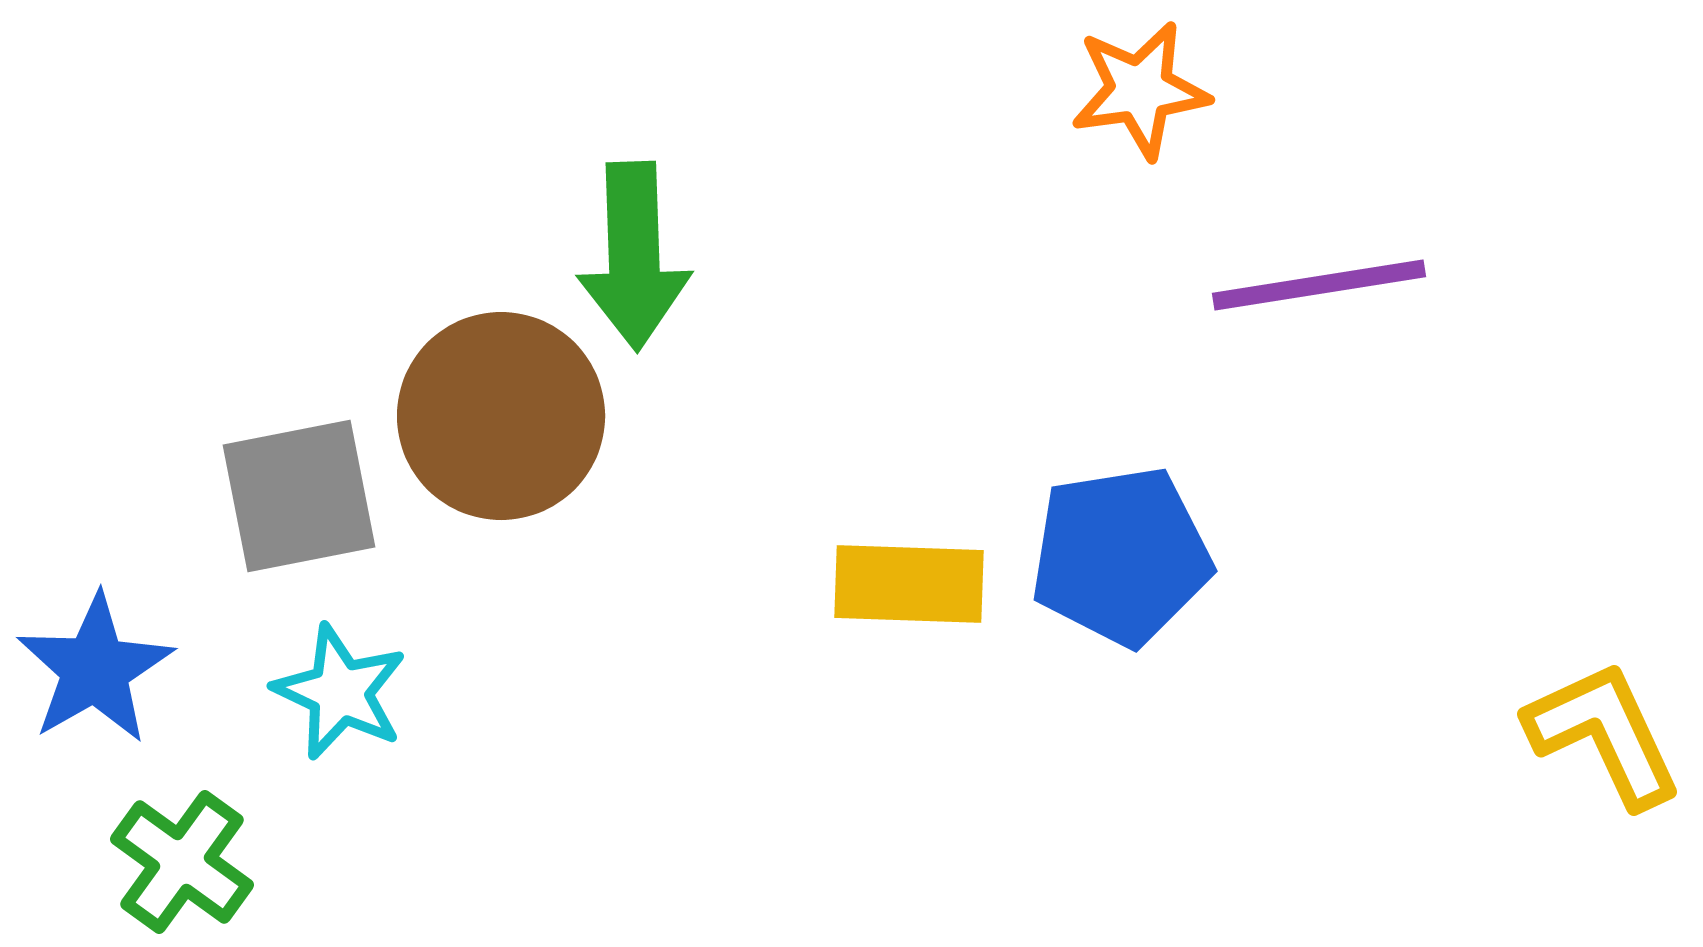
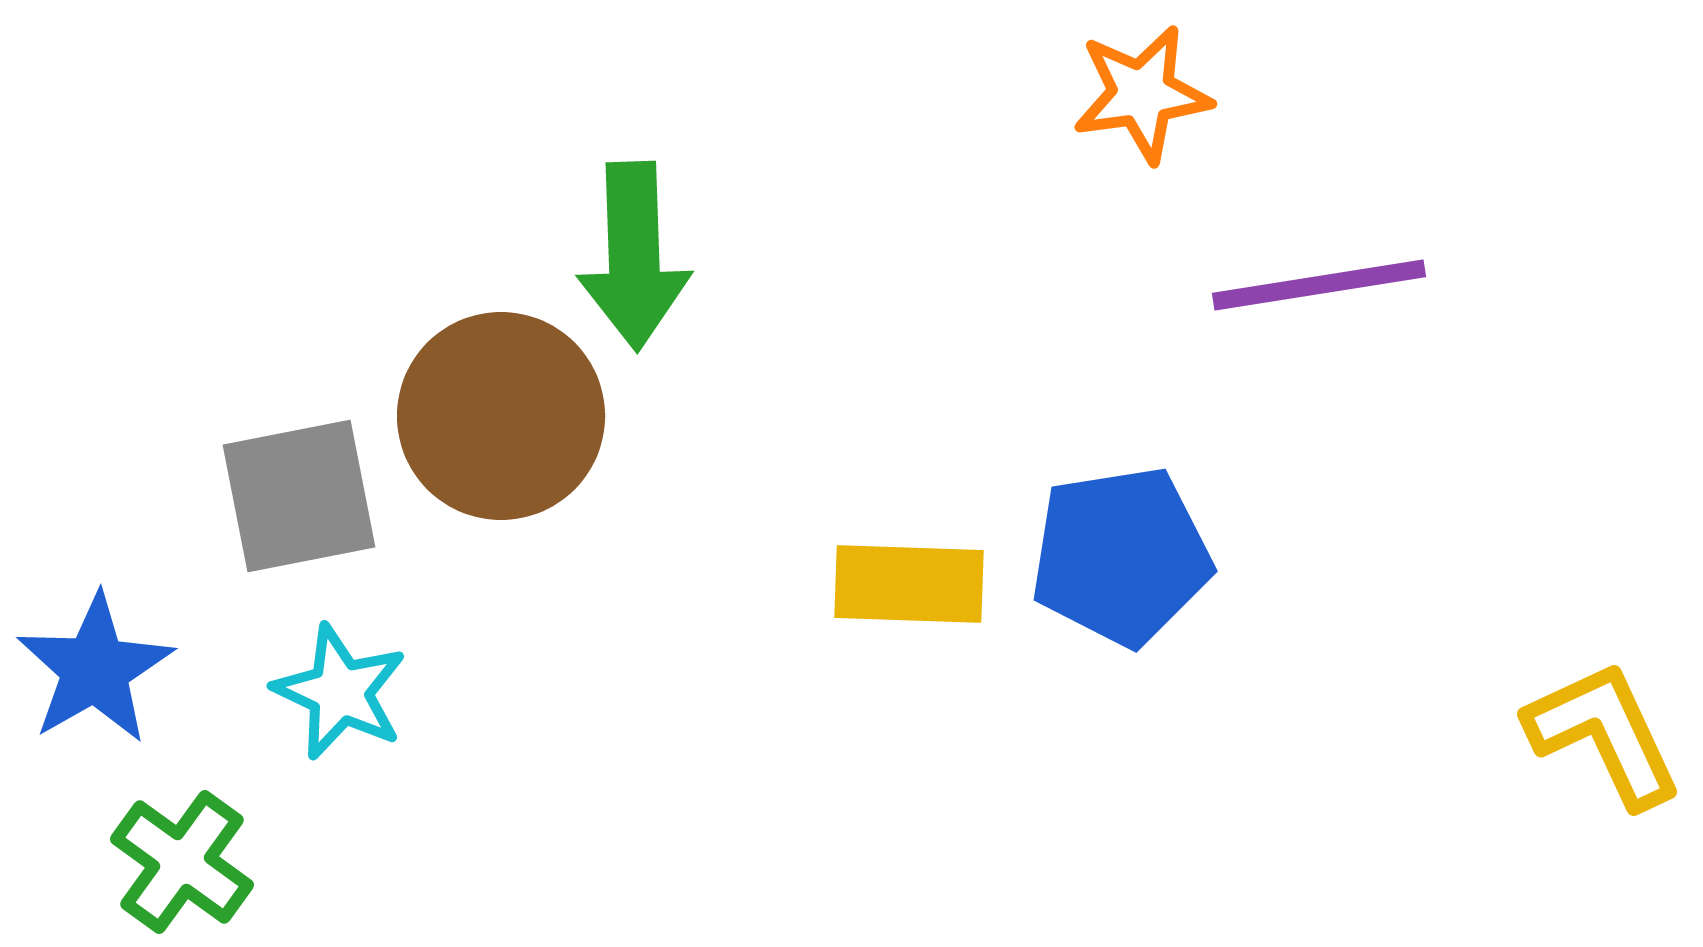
orange star: moved 2 px right, 4 px down
